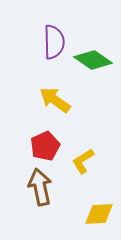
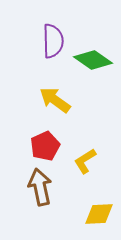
purple semicircle: moved 1 px left, 1 px up
yellow L-shape: moved 2 px right
